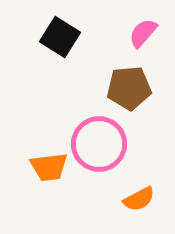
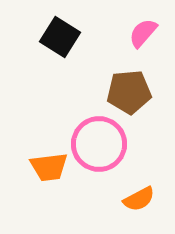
brown pentagon: moved 4 px down
